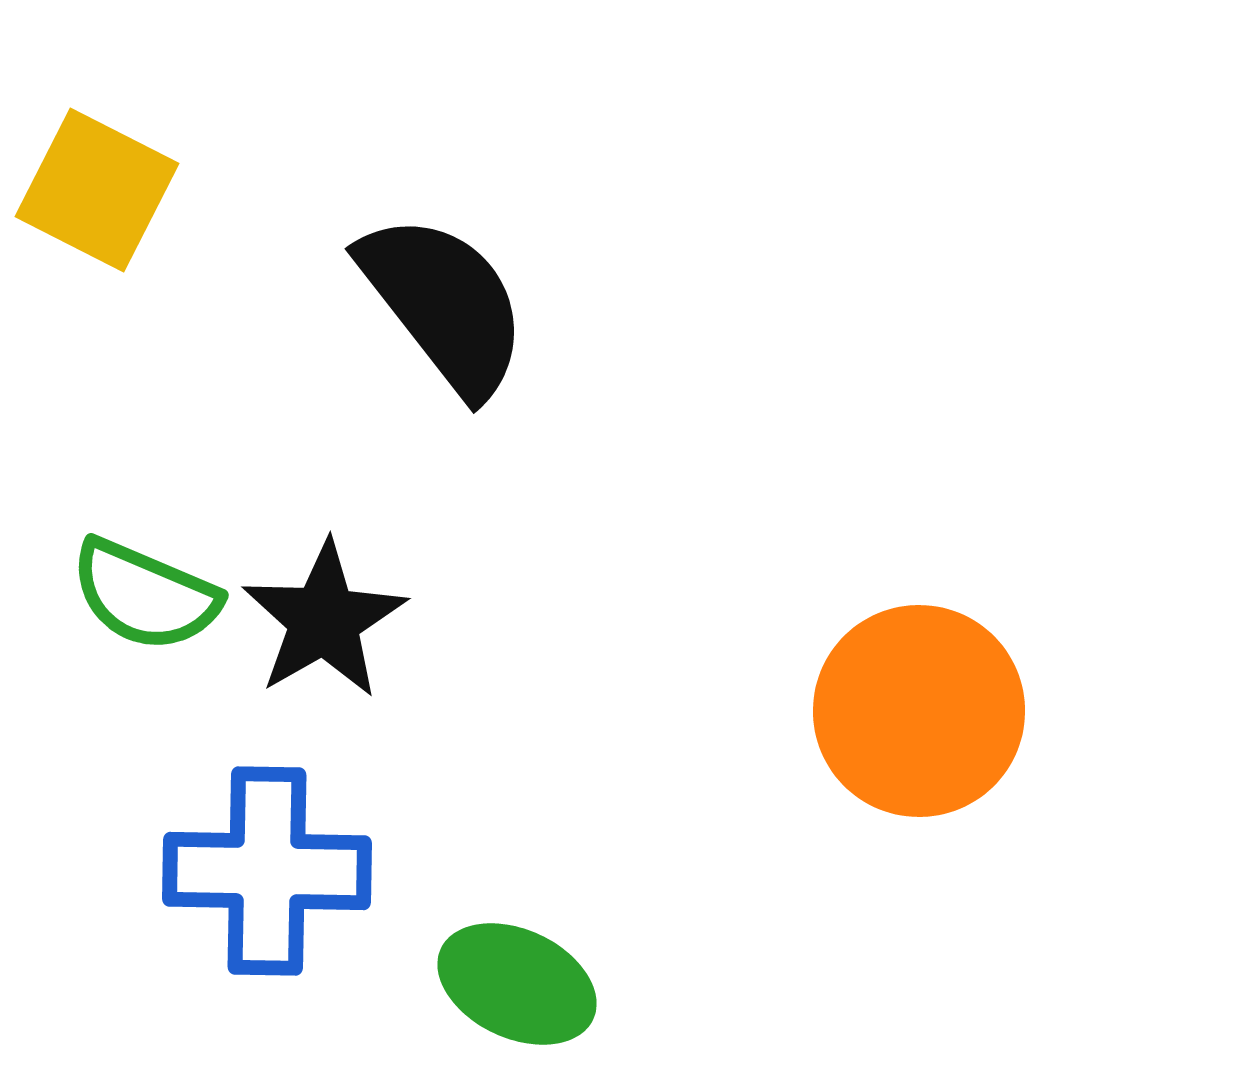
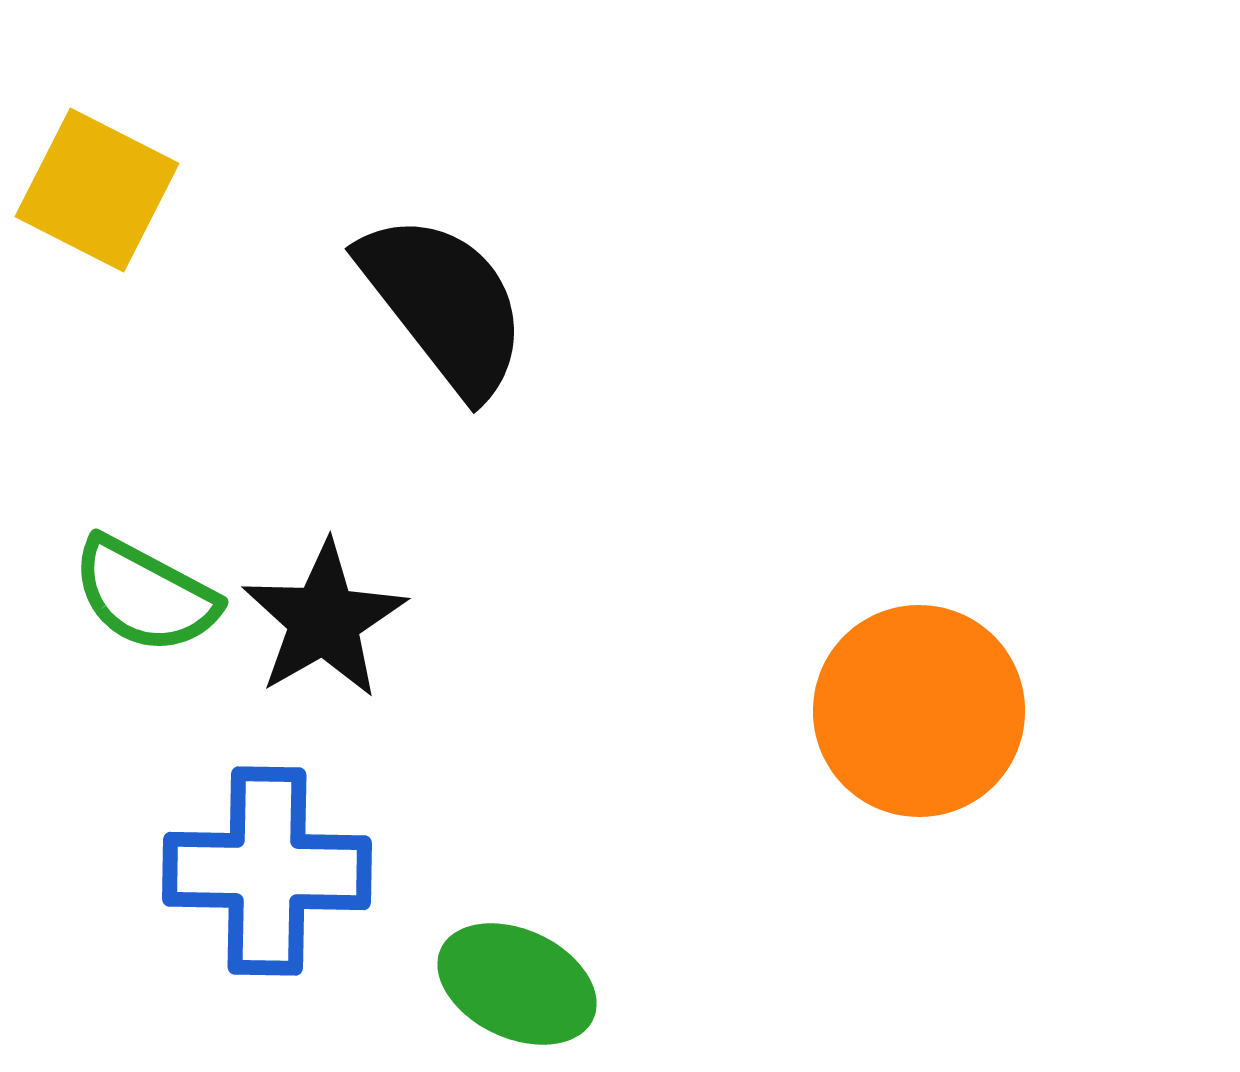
green semicircle: rotated 5 degrees clockwise
